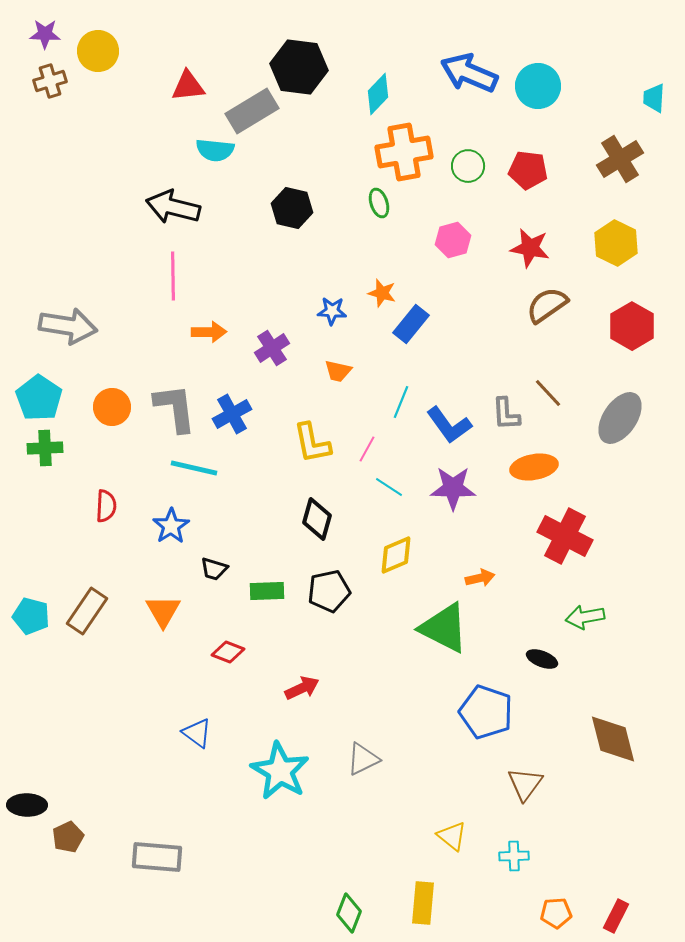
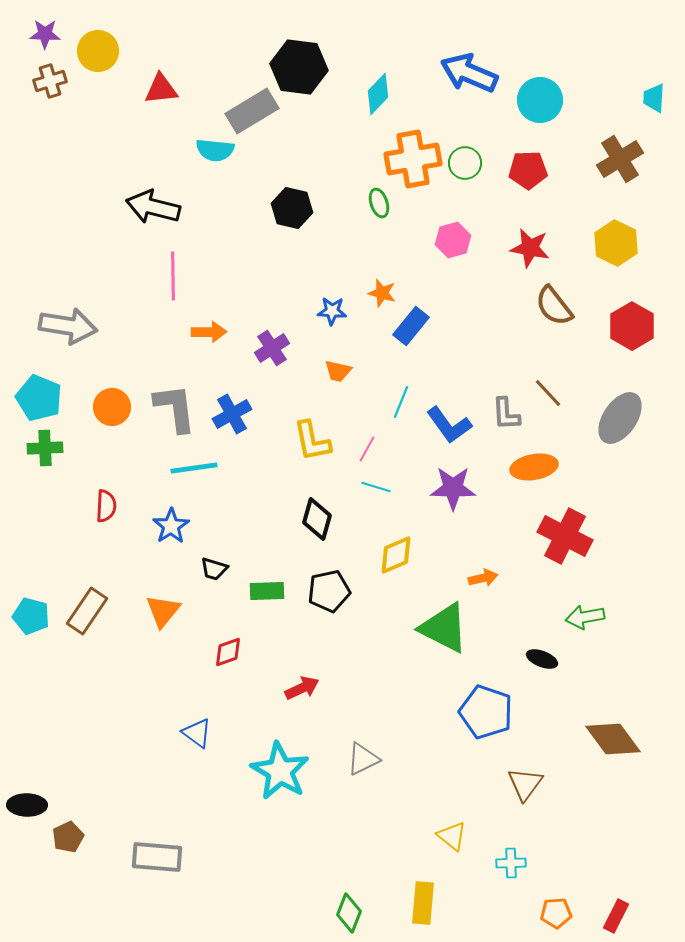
red triangle at (188, 86): moved 27 px left, 3 px down
cyan circle at (538, 86): moved 2 px right, 14 px down
orange cross at (404, 152): moved 9 px right, 7 px down
green circle at (468, 166): moved 3 px left, 3 px up
red pentagon at (528, 170): rotated 9 degrees counterclockwise
black arrow at (173, 207): moved 20 px left
brown semicircle at (547, 305): moved 7 px right, 1 px down; rotated 93 degrees counterclockwise
blue rectangle at (411, 324): moved 2 px down
cyan pentagon at (39, 398): rotated 12 degrees counterclockwise
yellow L-shape at (312, 443): moved 2 px up
cyan line at (194, 468): rotated 21 degrees counterclockwise
cyan line at (389, 487): moved 13 px left; rotated 16 degrees counterclockwise
orange arrow at (480, 578): moved 3 px right
orange triangle at (163, 611): rotated 9 degrees clockwise
red diamond at (228, 652): rotated 40 degrees counterclockwise
brown diamond at (613, 739): rotated 22 degrees counterclockwise
cyan cross at (514, 856): moved 3 px left, 7 px down
